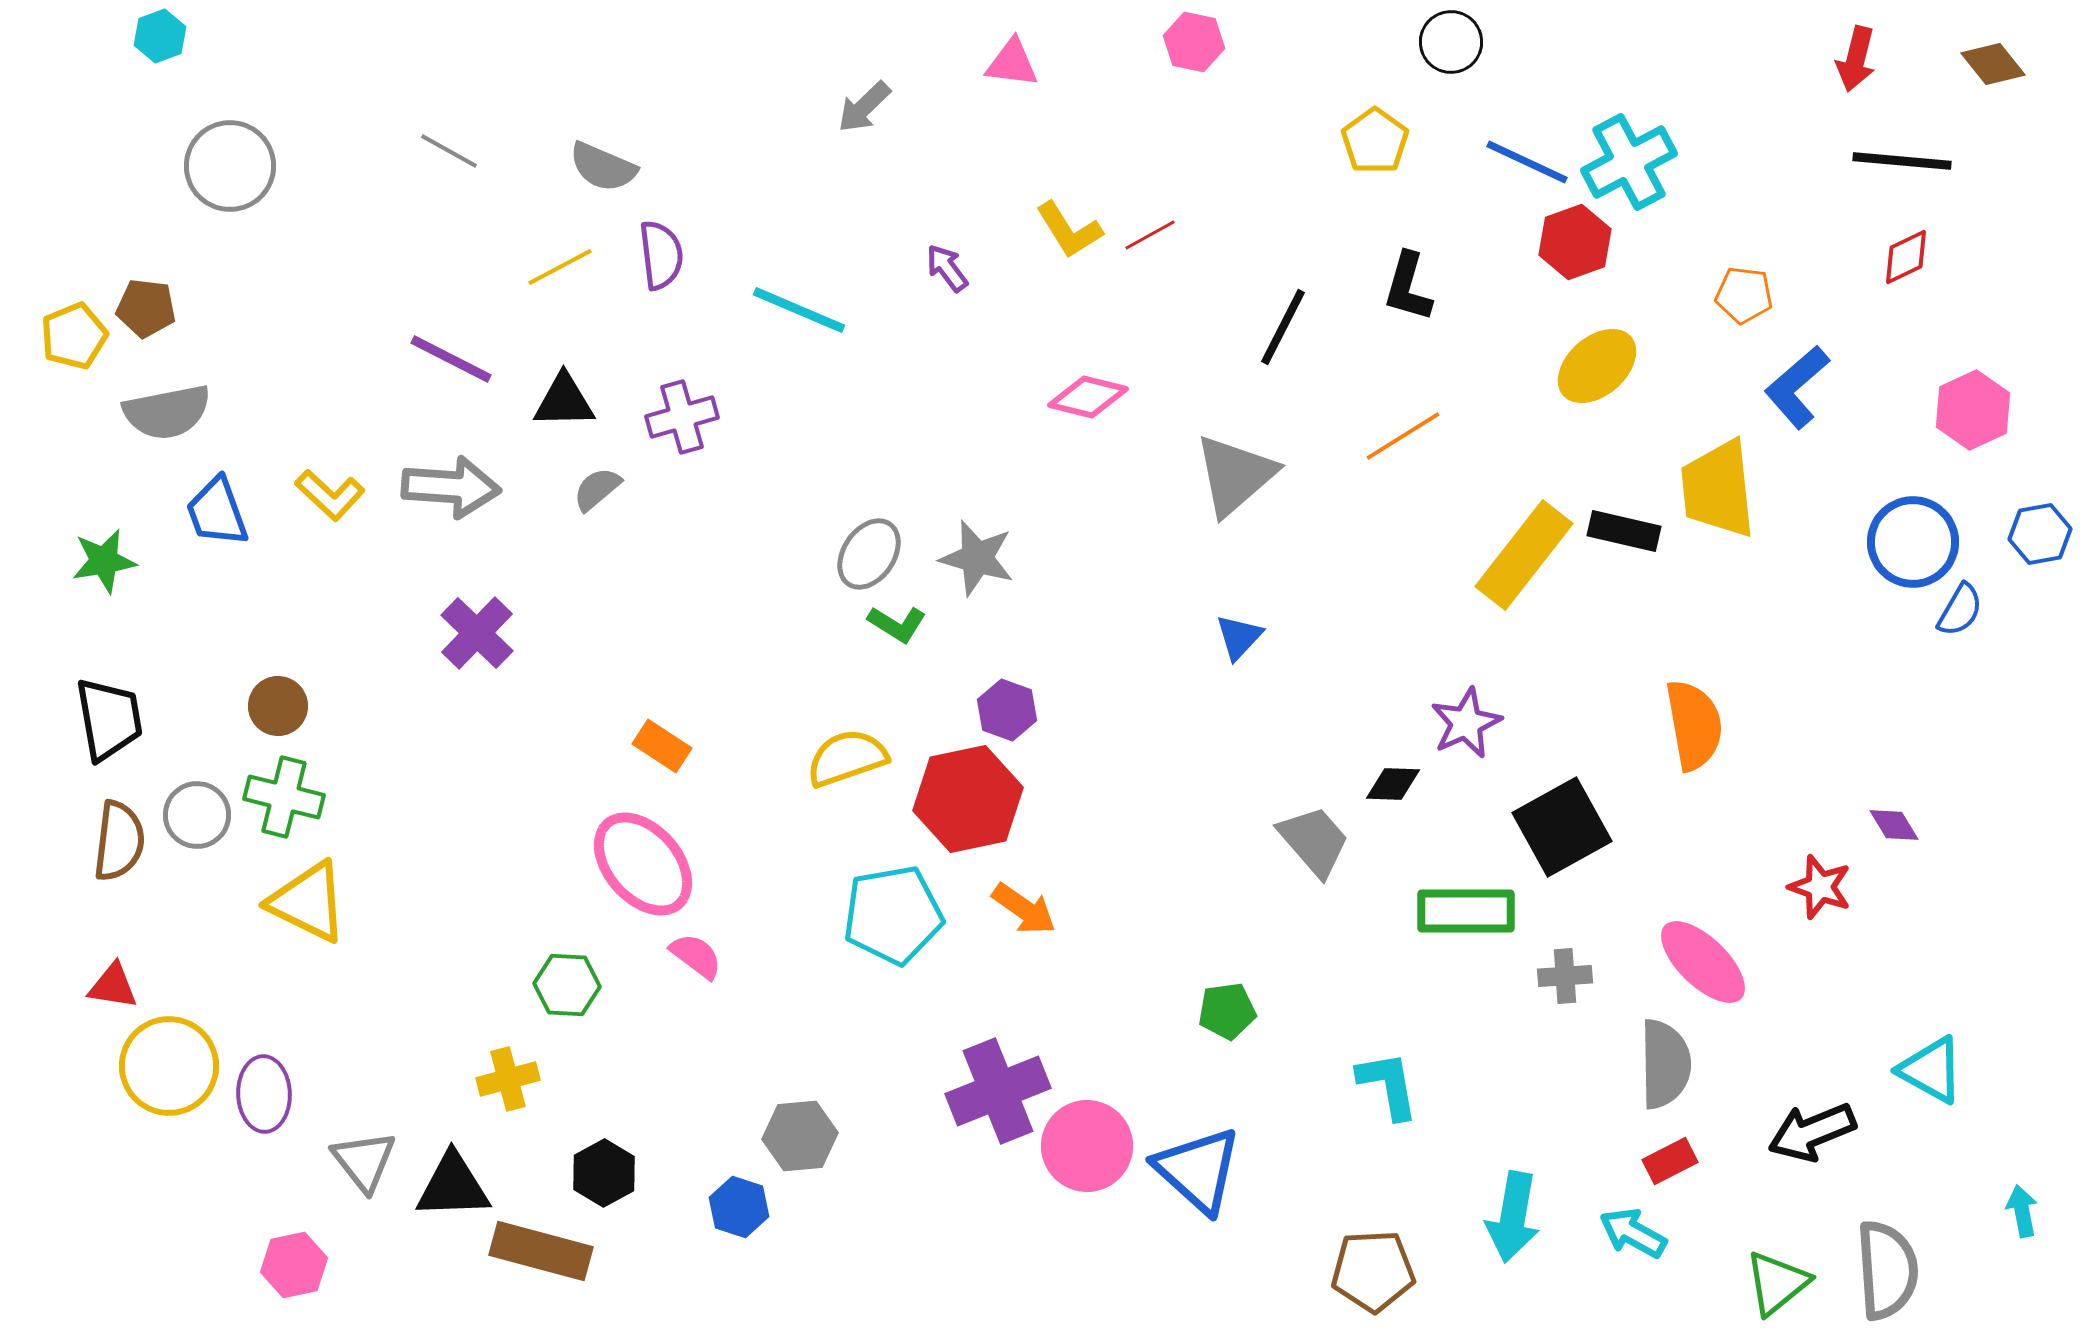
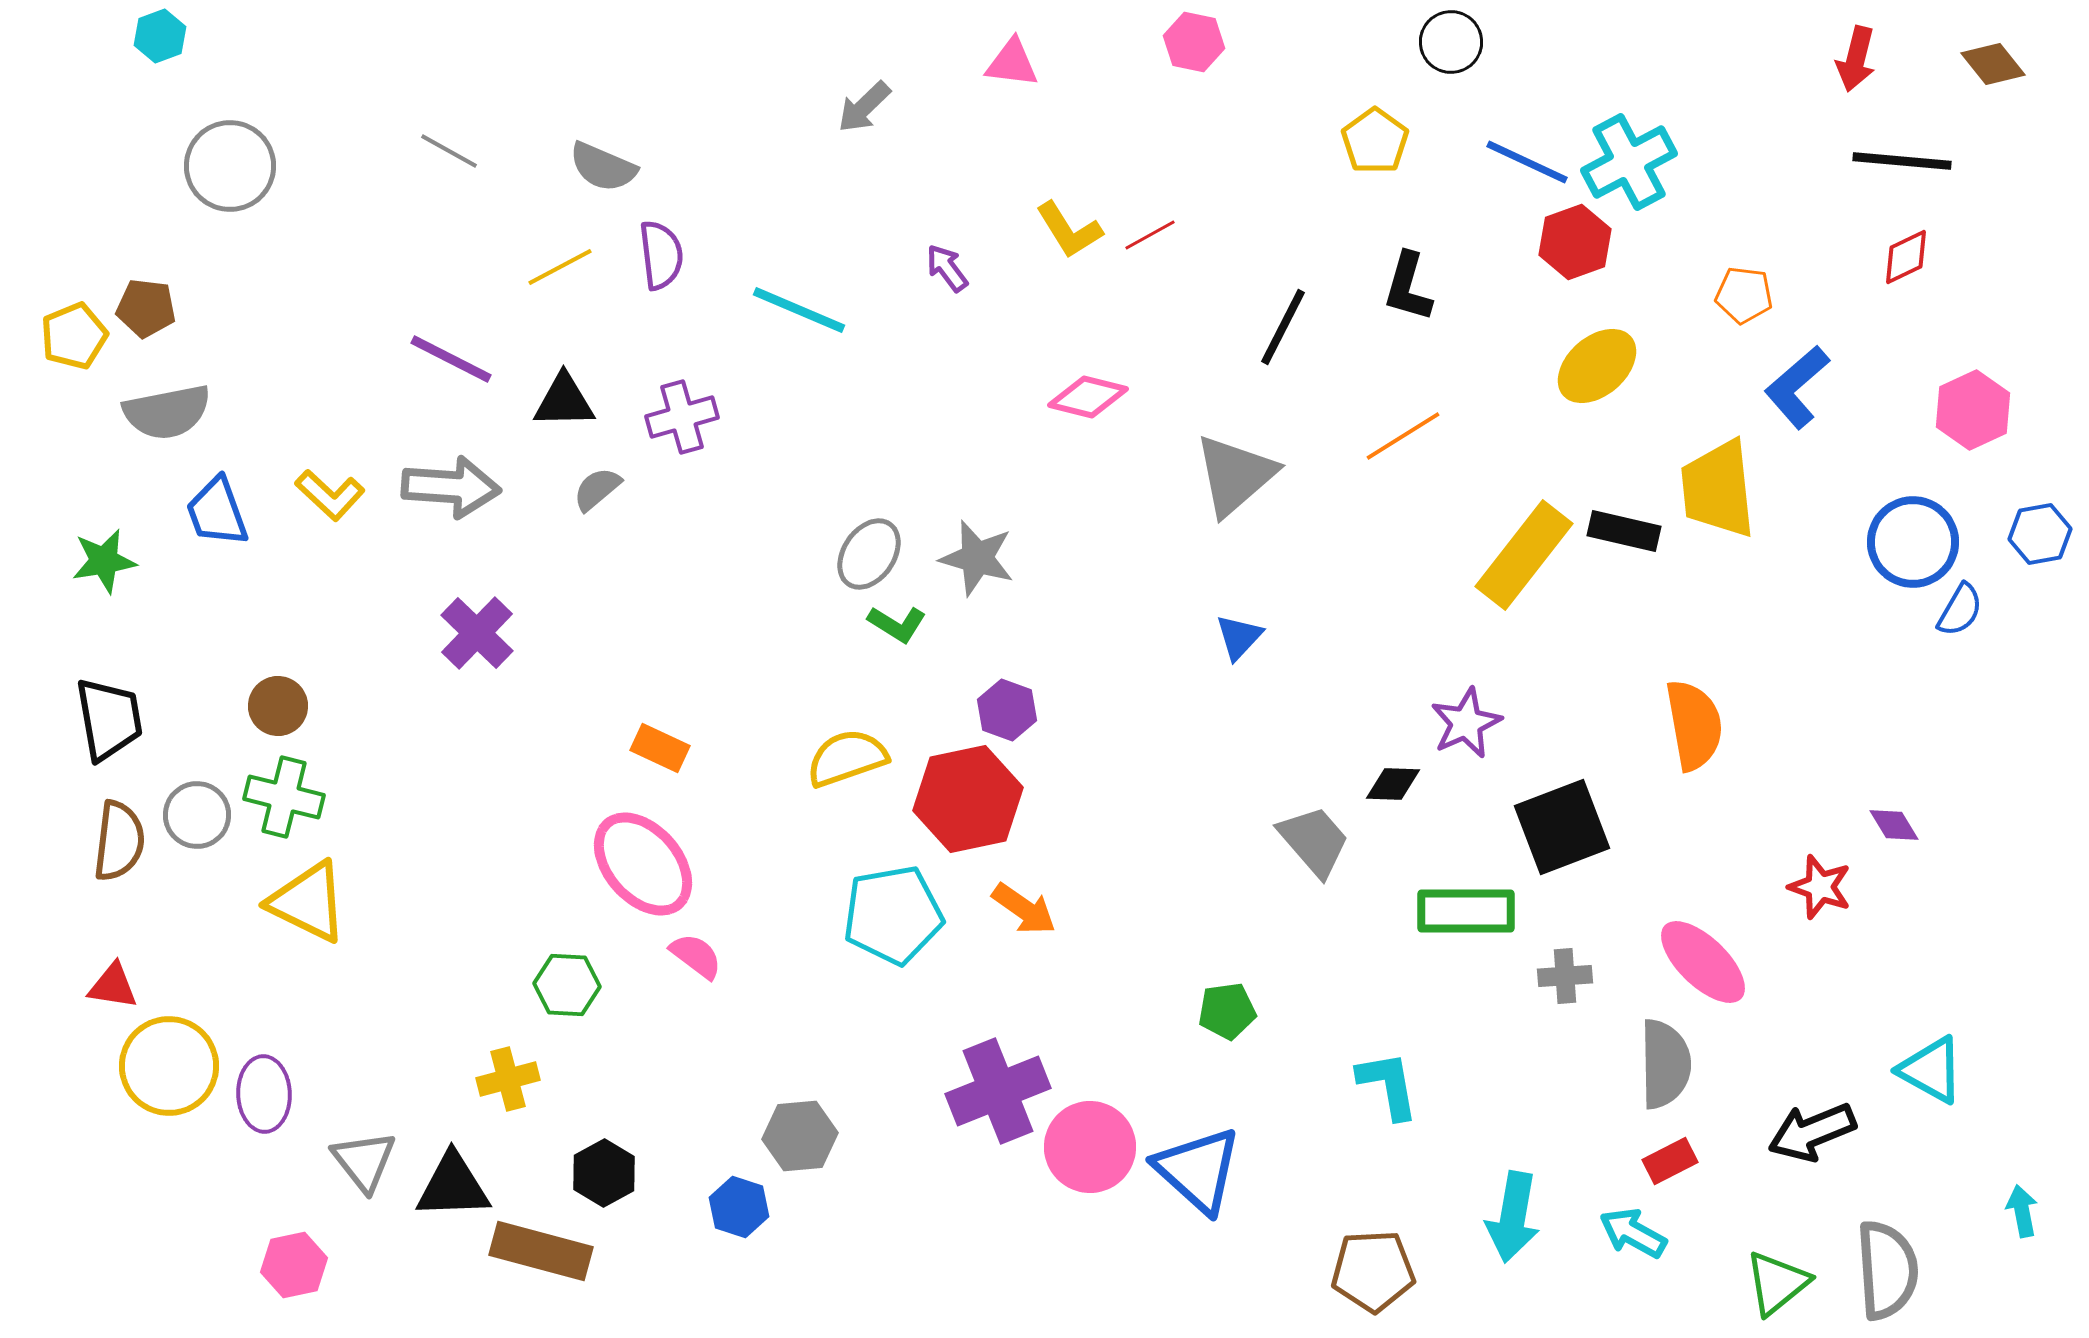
orange rectangle at (662, 746): moved 2 px left, 2 px down; rotated 8 degrees counterclockwise
black square at (1562, 827): rotated 8 degrees clockwise
pink circle at (1087, 1146): moved 3 px right, 1 px down
